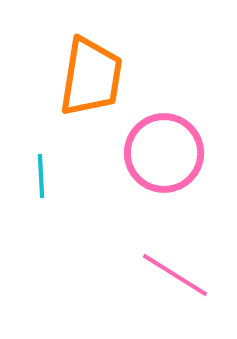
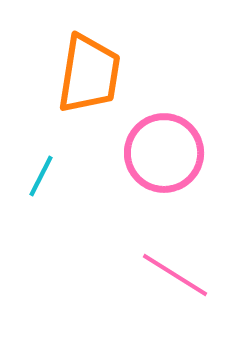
orange trapezoid: moved 2 px left, 3 px up
cyan line: rotated 30 degrees clockwise
